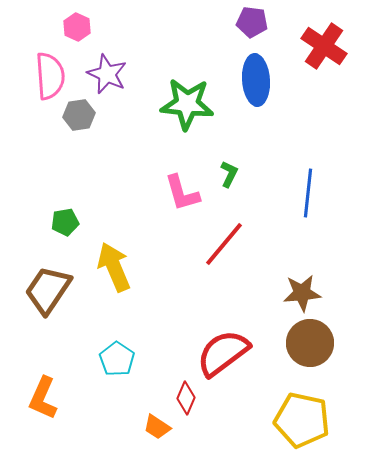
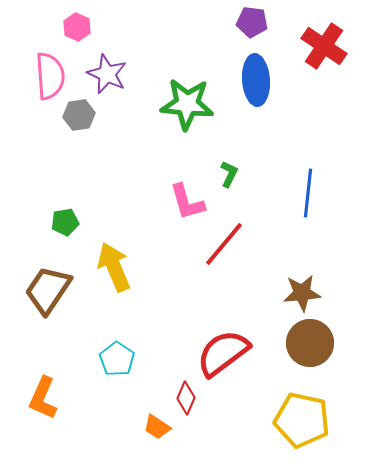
pink L-shape: moved 5 px right, 9 px down
